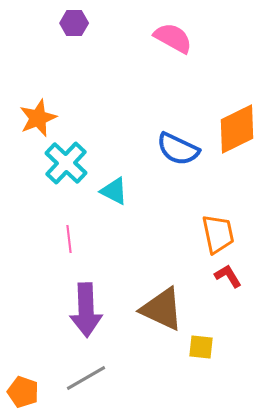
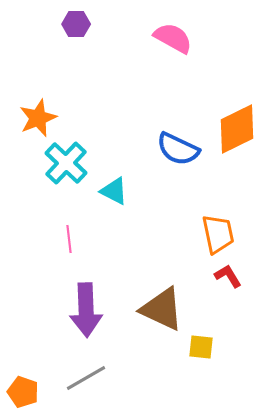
purple hexagon: moved 2 px right, 1 px down
